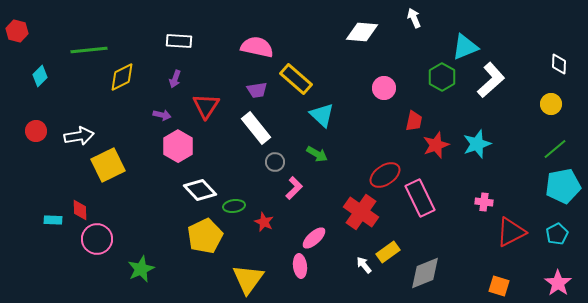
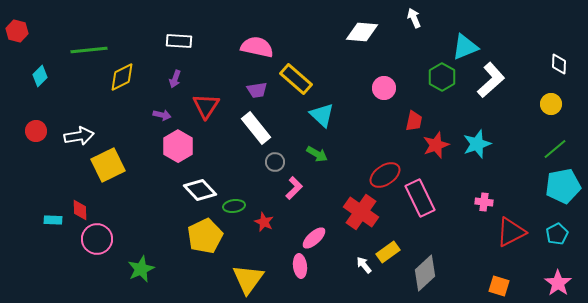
gray diamond at (425, 273): rotated 21 degrees counterclockwise
